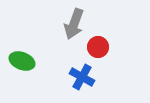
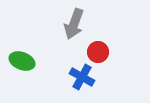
red circle: moved 5 px down
